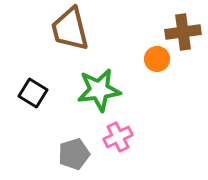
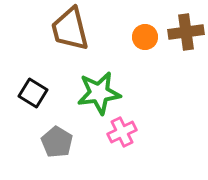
brown cross: moved 3 px right
orange circle: moved 12 px left, 22 px up
green star: moved 3 px down
pink cross: moved 4 px right, 5 px up
gray pentagon: moved 17 px left, 12 px up; rotated 24 degrees counterclockwise
